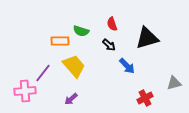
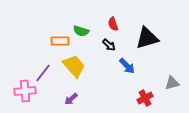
red semicircle: moved 1 px right
gray triangle: moved 2 px left
